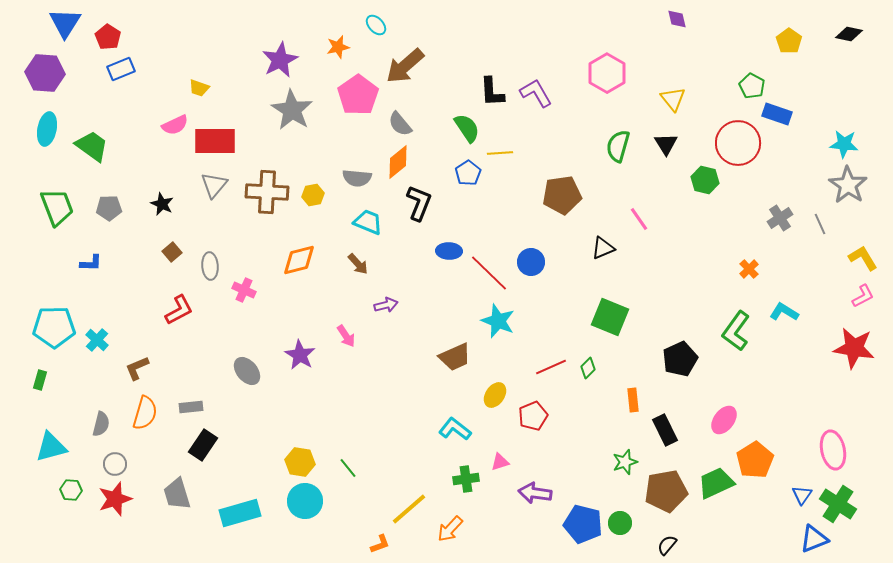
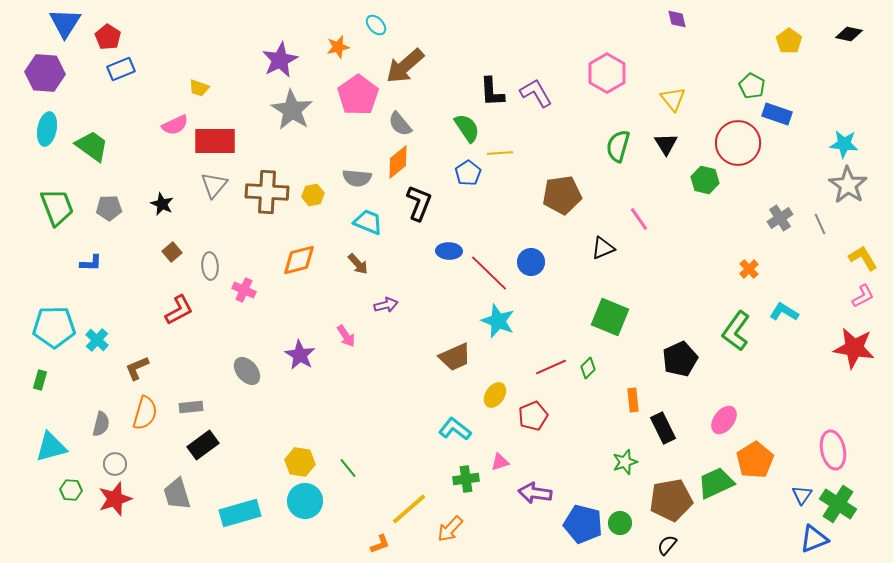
black rectangle at (665, 430): moved 2 px left, 2 px up
black rectangle at (203, 445): rotated 20 degrees clockwise
brown pentagon at (666, 491): moved 5 px right, 9 px down
